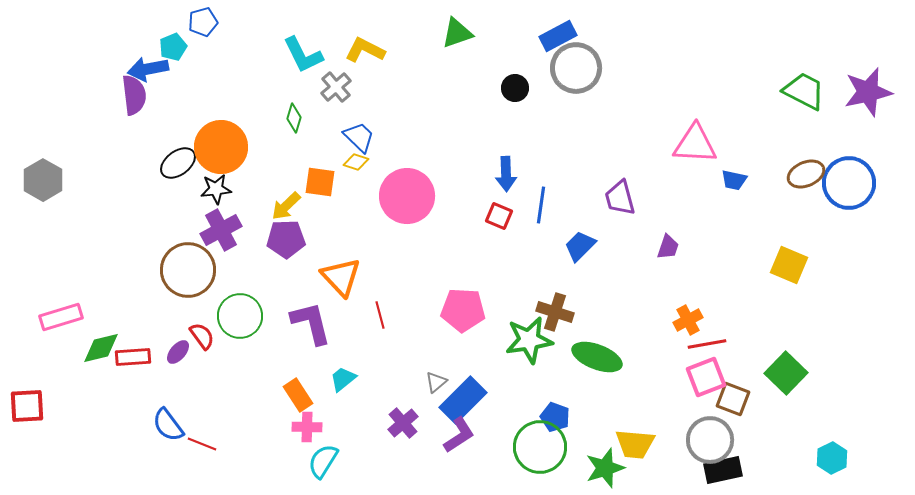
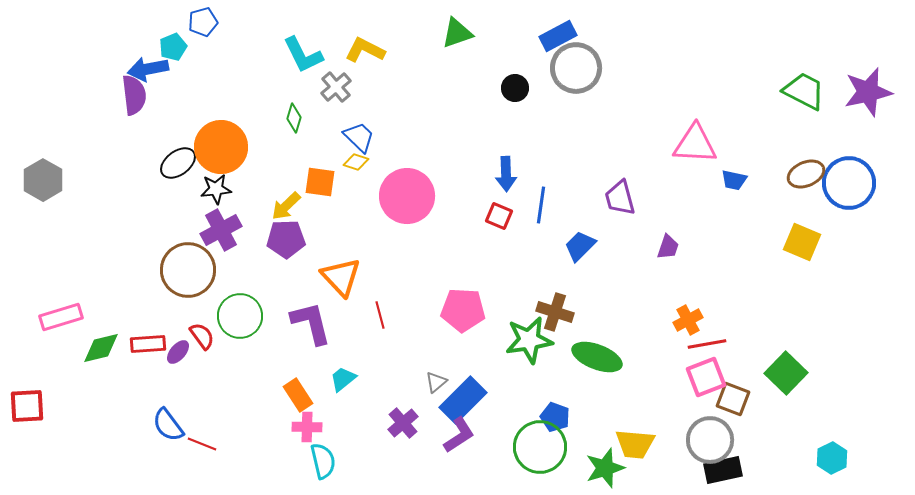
yellow square at (789, 265): moved 13 px right, 23 px up
red rectangle at (133, 357): moved 15 px right, 13 px up
cyan semicircle at (323, 461): rotated 135 degrees clockwise
